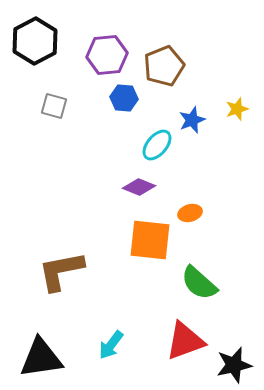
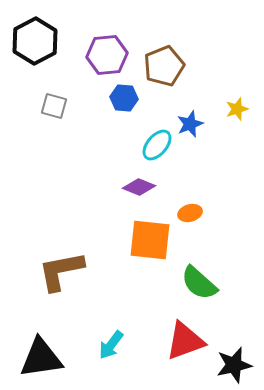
blue star: moved 2 px left, 4 px down
